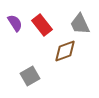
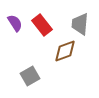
gray trapezoid: rotated 30 degrees clockwise
